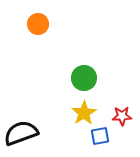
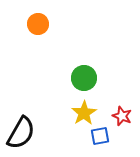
red star: rotated 24 degrees clockwise
black semicircle: rotated 140 degrees clockwise
